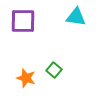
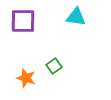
green square: moved 4 px up; rotated 14 degrees clockwise
